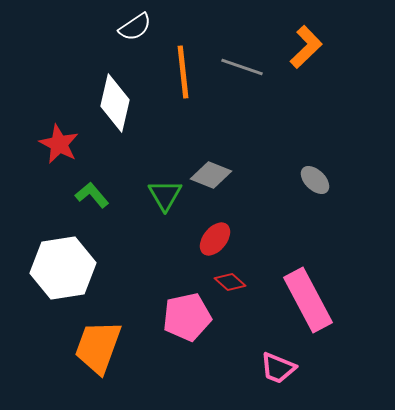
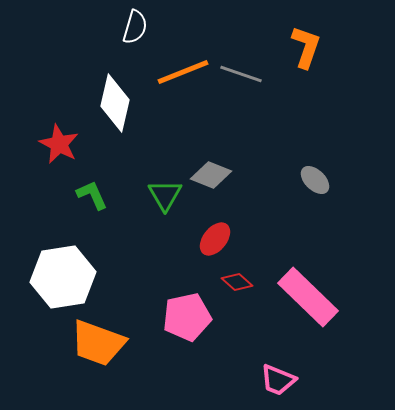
white semicircle: rotated 40 degrees counterclockwise
orange L-shape: rotated 27 degrees counterclockwise
gray line: moved 1 px left, 7 px down
orange line: rotated 74 degrees clockwise
green L-shape: rotated 16 degrees clockwise
white hexagon: moved 9 px down
red diamond: moved 7 px right
pink rectangle: moved 3 px up; rotated 18 degrees counterclockwise
orange trapezoid: moved 4 px up; rotated 90 degrees counterclockwise
pink trapezoid: moved 12 px down
